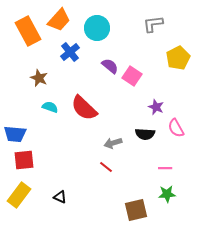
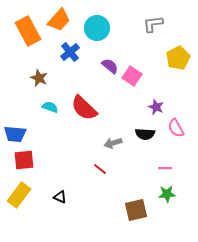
red line: moved 6 px left, 2 px down
